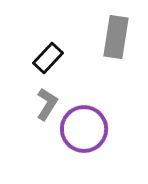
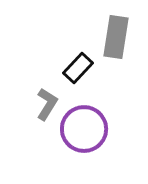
black rectangle: moved 30 px right, 10 px down
